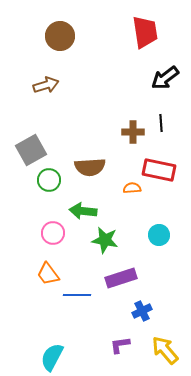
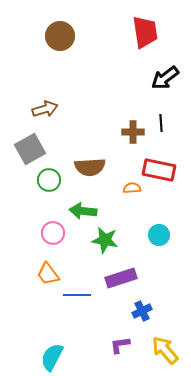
brown arrow: moved 1 px left, 24 px down
gray square: moved 1 px left, 1 px up
